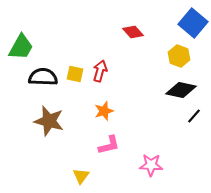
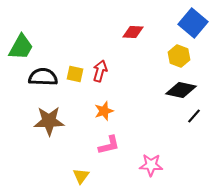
red diamond: rotated 45 degrees counterclockwise
brown star: rotated 16 degrees counterclockwise
